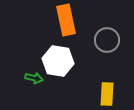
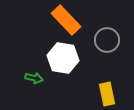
orange rectangle: rotated 32 degrees counterclockwise
white hexagon: moved 5 px right, 3 px up
yellow rectangle: rotated 15 degrees counterclockwise
